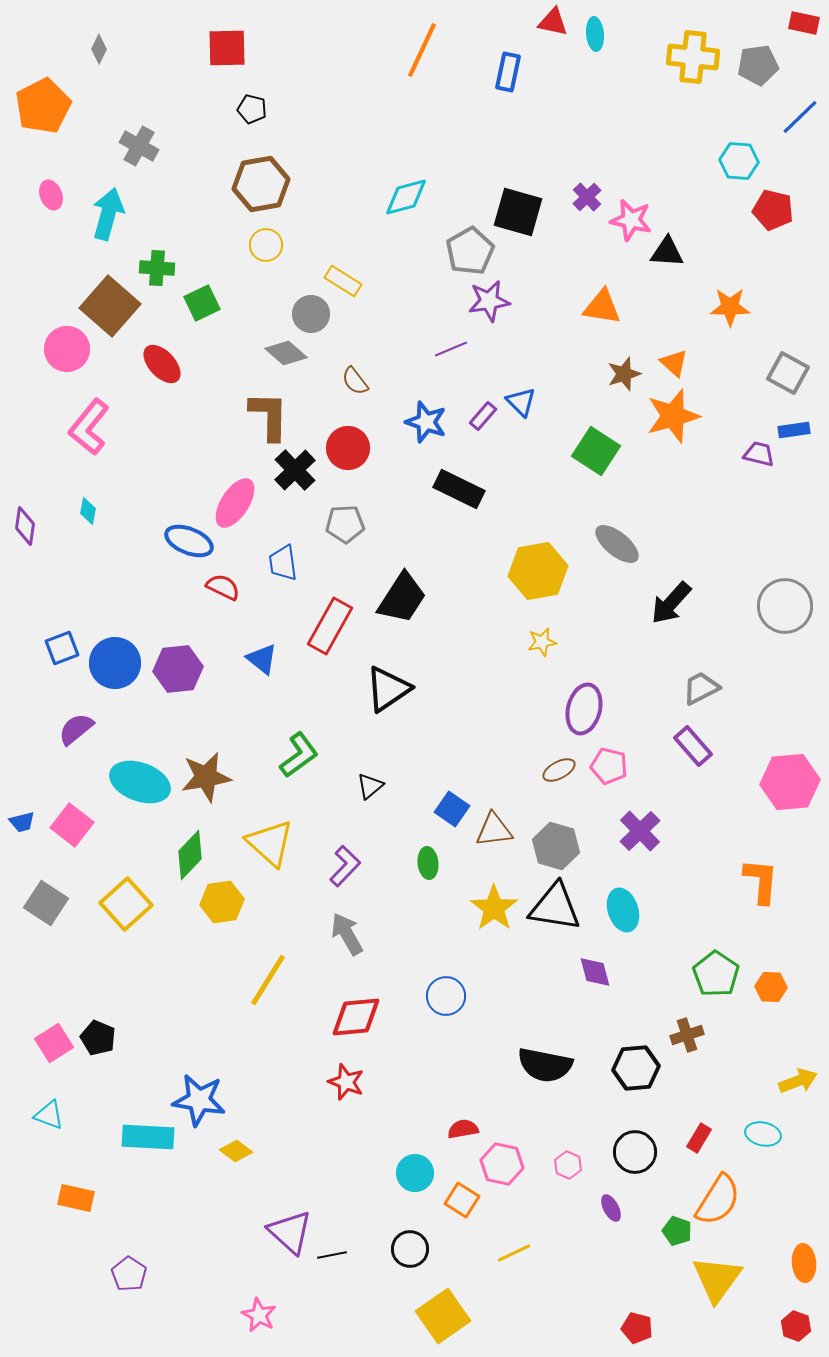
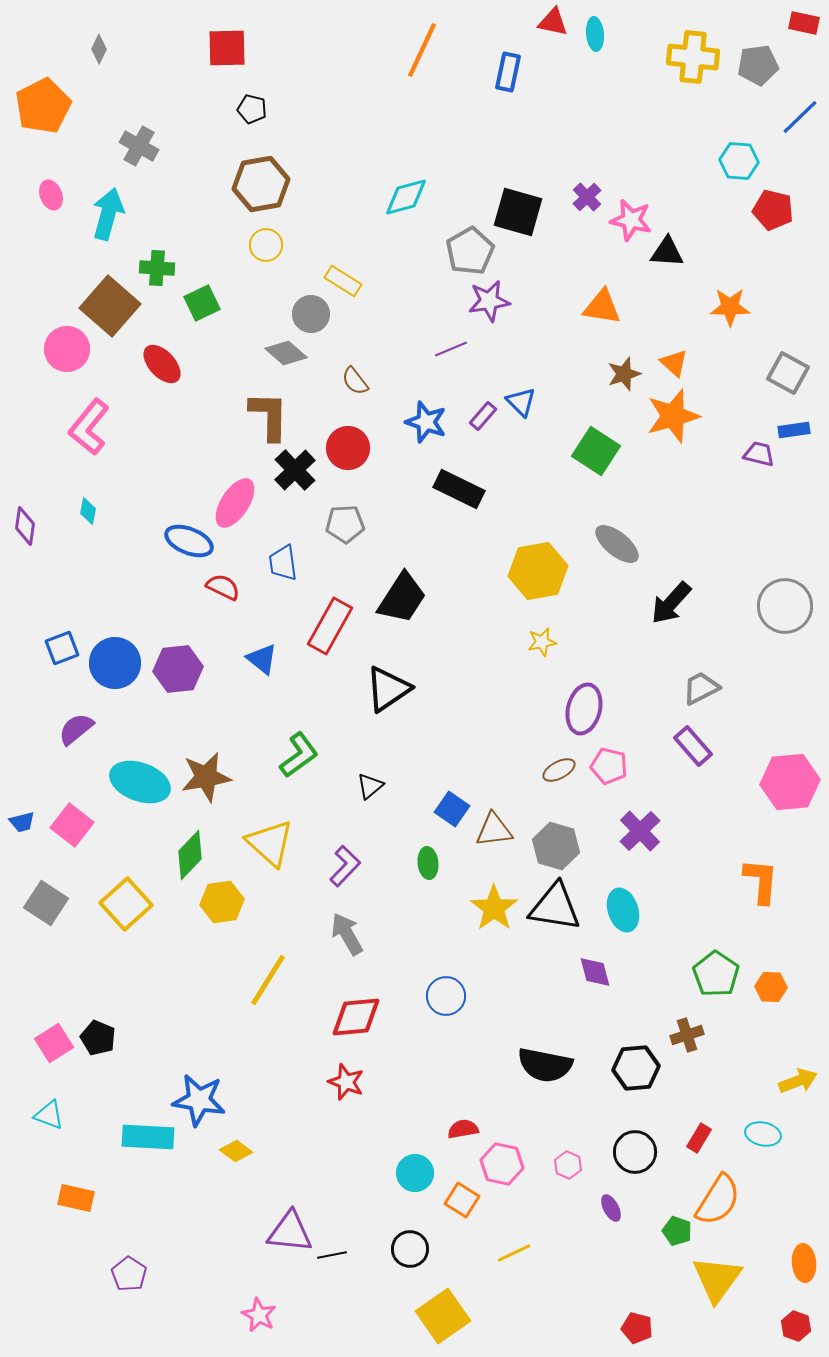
purple triangle at (290, 1232): rotated 36 degrees counterclockwise
